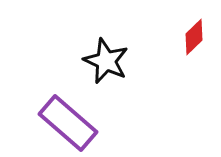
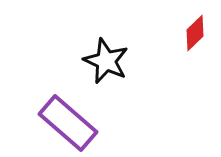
red diamond: moved 1 px right, 4 px up
